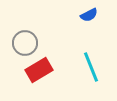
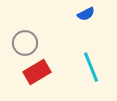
blue semicircle: moved 3 px left, 1 px up
red rectangle: moved 2 px left, 2 px down
